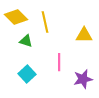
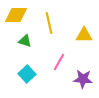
yellow diamond: moved 2 px up; rotated 45 degrees counterclockwise
yellow line: moved 4 px right, 1 px down
green triangle: moved 1 px left
pink line: rotated 30 degrees clockwise
purple star: rotated 18 degrees clockwise
